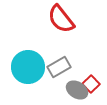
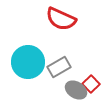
red semicircle: rotated 28 degrees counterclockwise
cyan circle: moved 5 px up
gray ellipse: moved 1 px left
